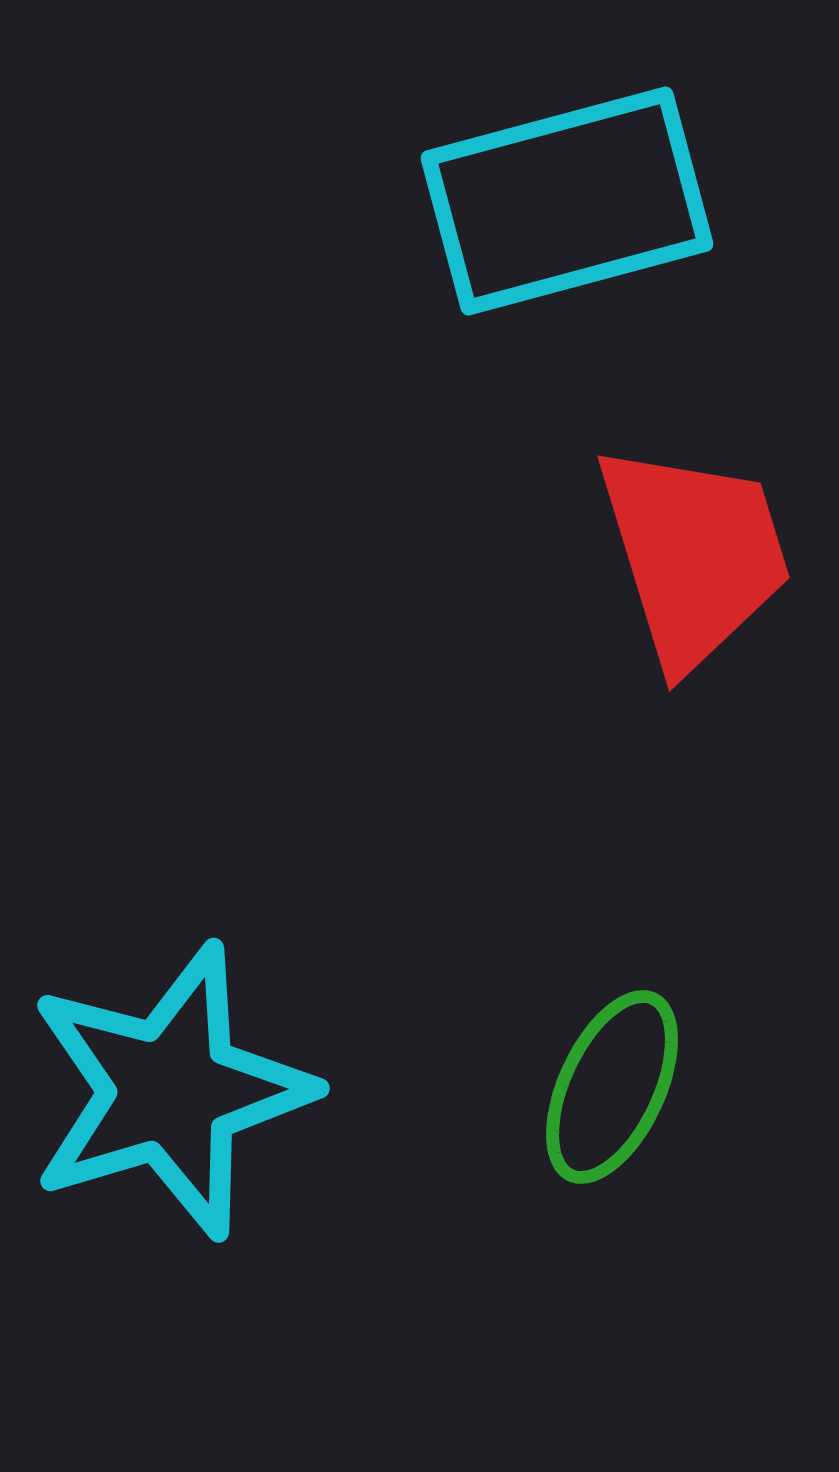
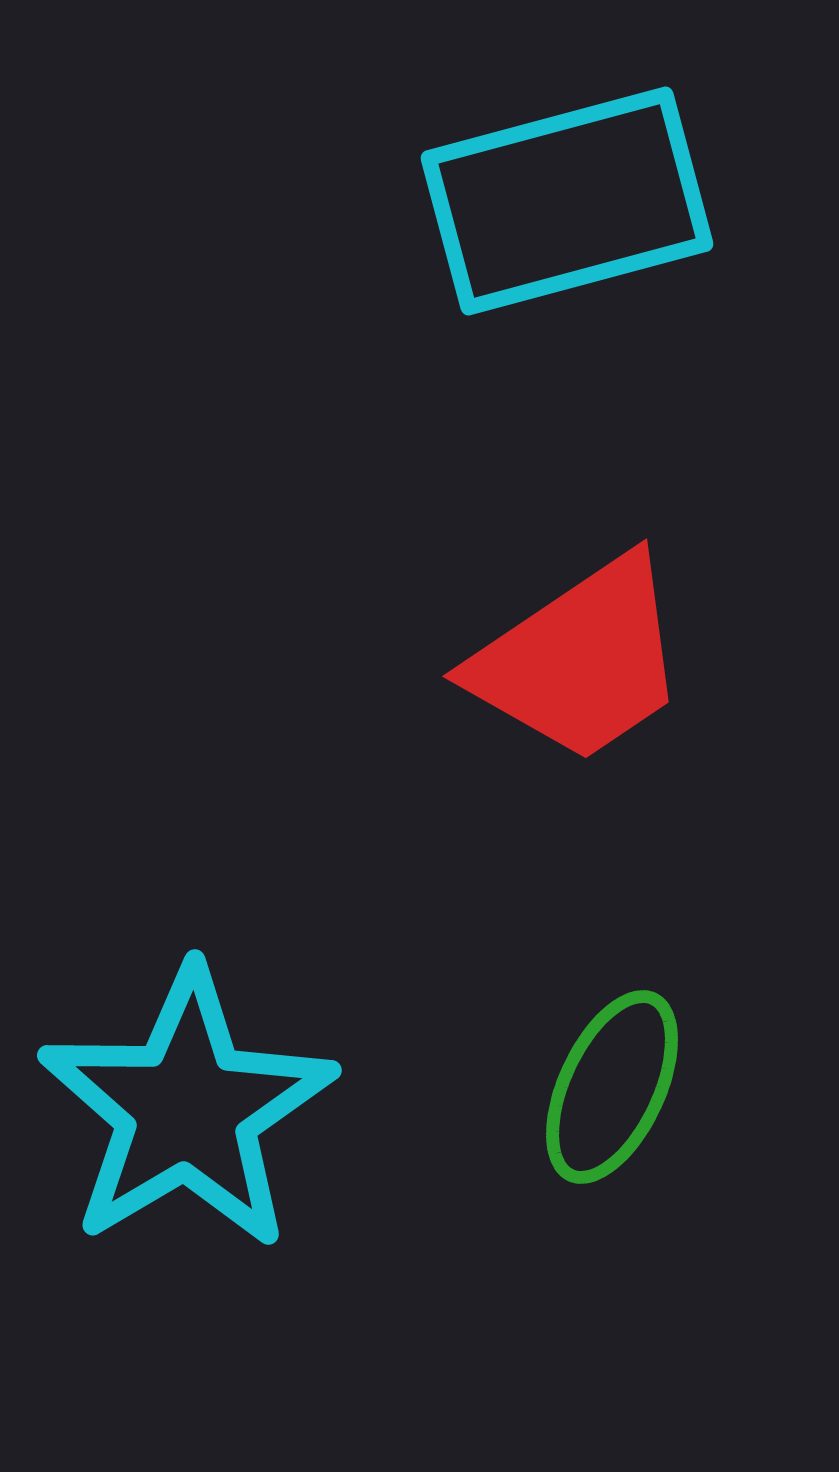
red trapezoid: moved 114 px left, 105 px down; rotated 73 degrees clockwise
cyan star: moved 17 px right, 18 px down; rotated 14 degrees counterclockwise
